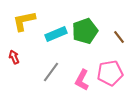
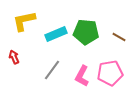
green pentagon: moved 1 px right, 1 px down; rotated 25 degrees clockwise
brown line: rotated 24 degrees counterclockwise
gray line: moved 1 px right, 2 px up
pink L-shape: moved 4 px up
